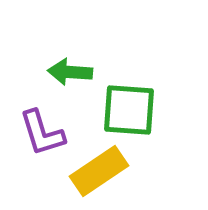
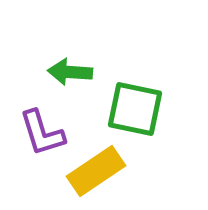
green square: moved 6 px right, 1 px up; rotated 8 degrees clockwise
yellow rectangle: moved 3 px left
